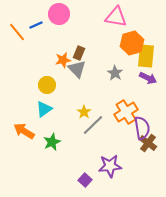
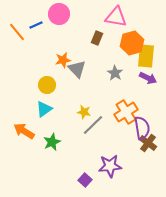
brown rectangle: moved 18 px right, 15 px up
yellow star: rotated 24 degrees counterclockwise
